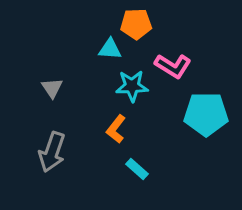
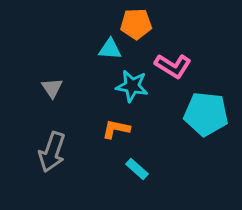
cyan star: rotated 12 degrees clockwise
cyan pentagon: rotated 6 degrees clockwise
orange L-shape: rotated 64 degrees clockwise
